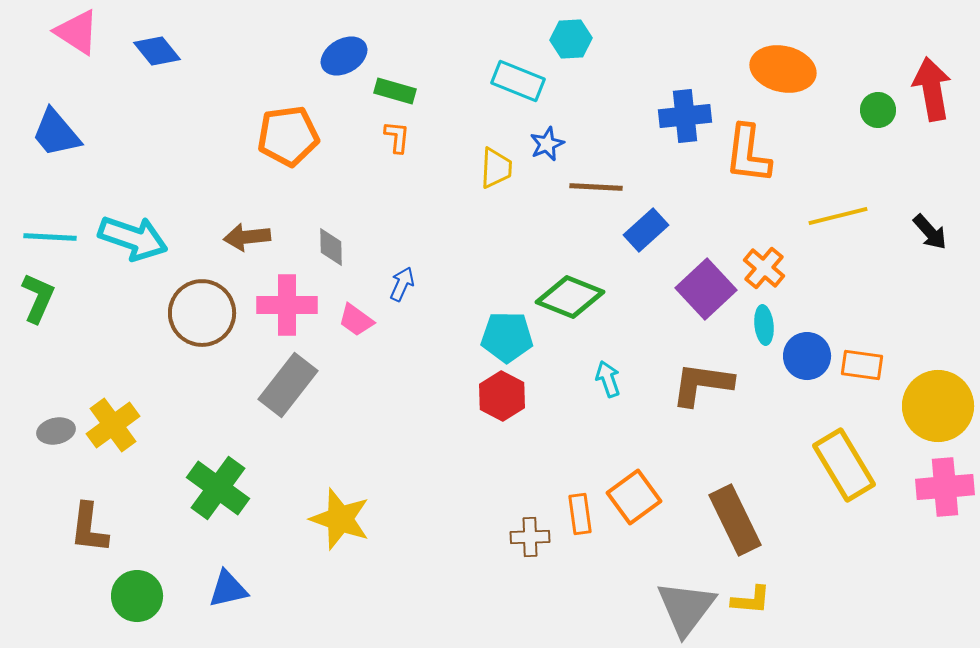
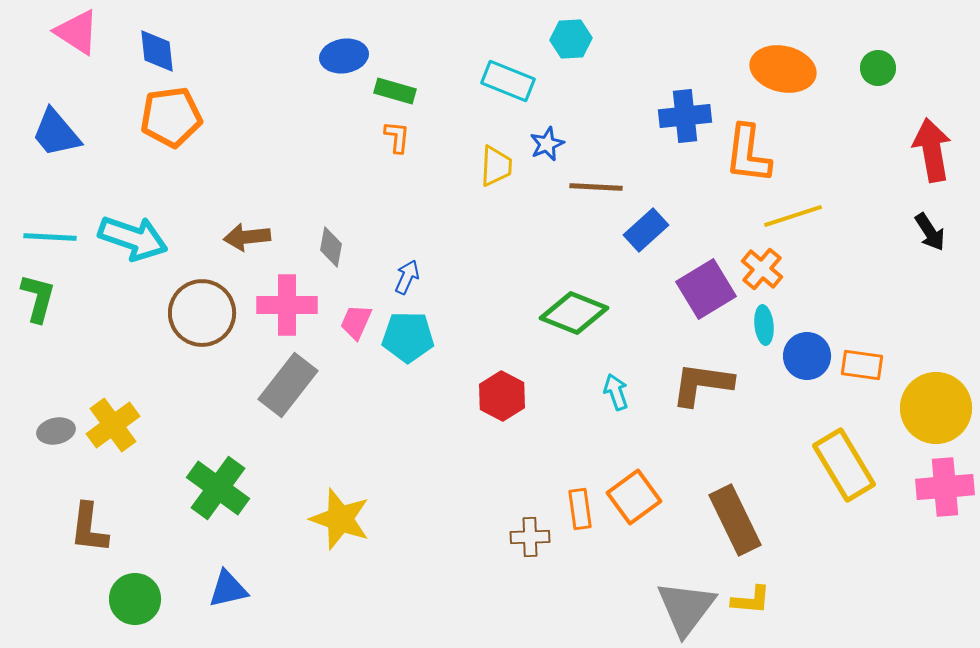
blue diamond at (157, 51): rotated 33 degrees clockwise
blue ellipse at (344, 56): rotated 21 degrees clockwise
cyan rectangle at (518, 81): moved 10 px left
red arrow at (932, 89): moved 61 px down
green circle at (878, 110): moved 42 px up
orange pentagon at (288, 136): moved 117 px left, 19 px up
yellow trapezoid at (496, 168): moved 2 px up
yellow line at (838, 216): moved 45 px left; rotated 4 degrees counterclockwise
black arrow at (930, 232): rotated 9 degrees clockwise
gray diamond at (331, 247): rotated 12 degrees clockwise
orange cross at (764, 268): moved 2 px left, 1 px down
blue arrow at (402, 284): moved 5 px right, 7 px up
purple square at (706, 289): rotated 12 degrees clockwise
green diamond at (570, 297): moved 4 px right, 16 px down
green L-shape at (38, 298): rotated 9 degrees counterclockwise
pink trapezoid at (356, 320): moved 2 px down; rotated 78 degrees clockwise
cyan pentagon at (507, 337): moved 99 px left
cyan arrow at (608, 379): moved 8 px right, 13 px down
yellow circle at (938, 406): moved 2 px left, 2 px down
orange rectangle at (580, 514): moved 5 px up
green circle at (137, 596): moved 2 px left, 3 px down
